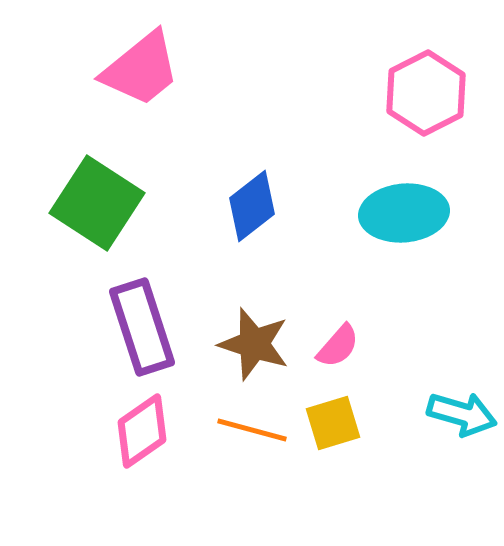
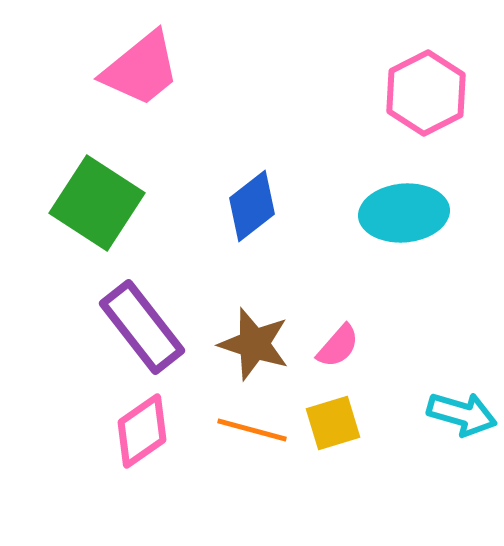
purple rectangle: rotated 20 degrees counterclockwise
